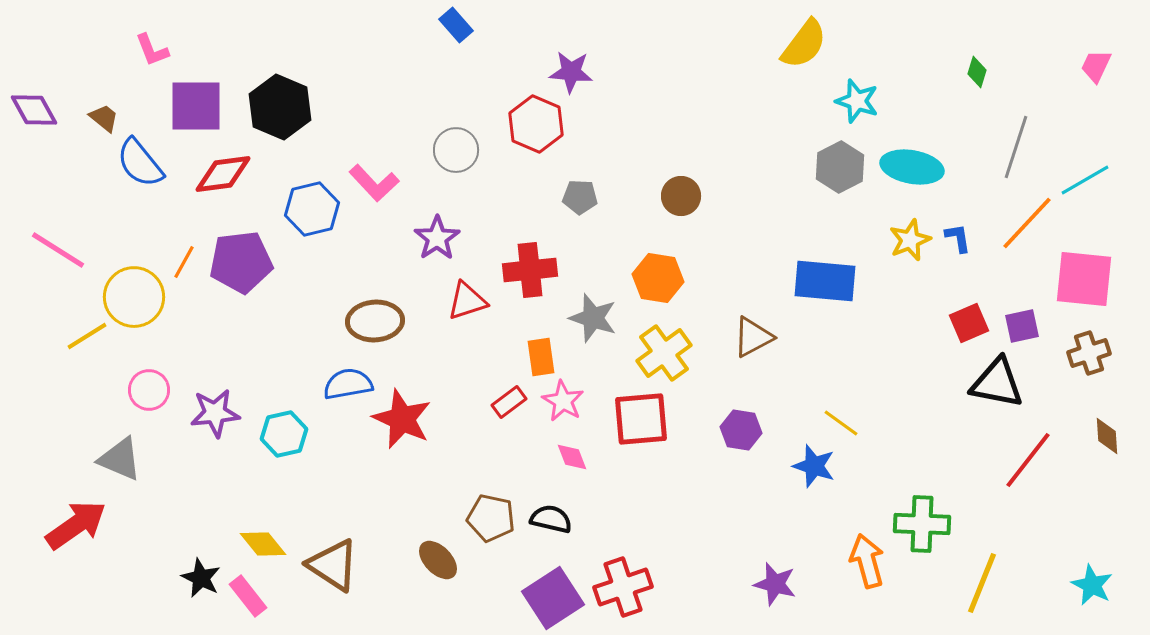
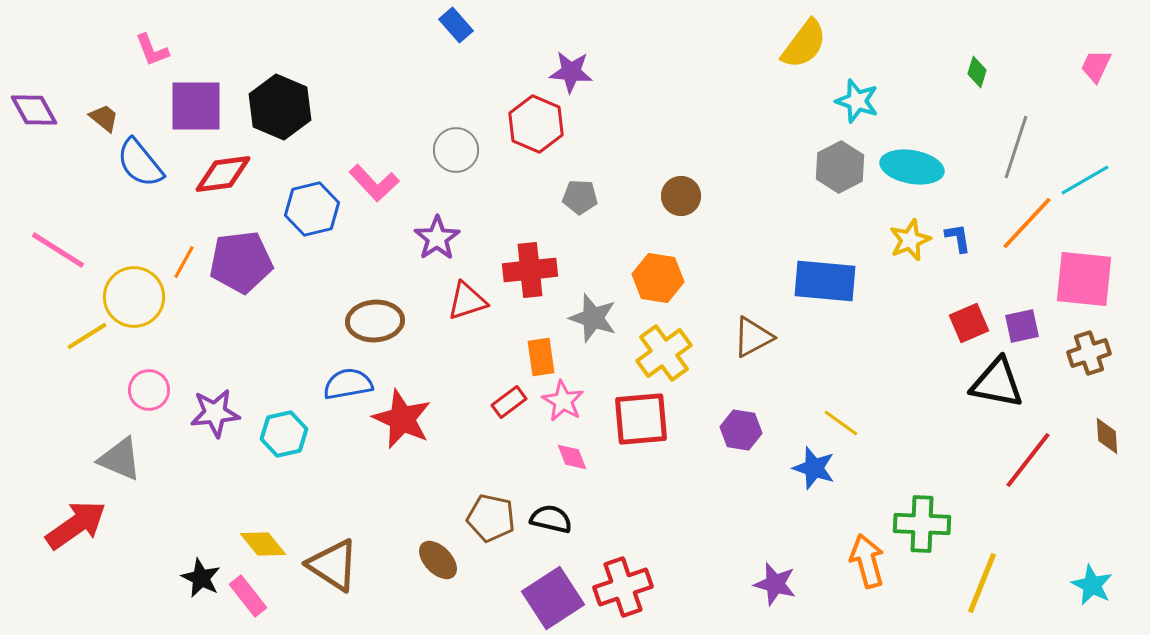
blue star at (814, 466): moved 2 px down
